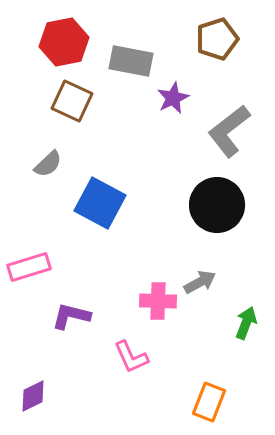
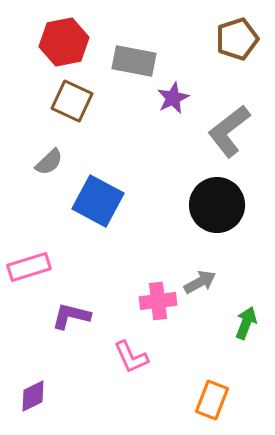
brown pentagon: moved 20 px right
gray rectangle: moved 3 px right
gray semicircle: moved 1 px right, 2 px up
blue square: moved 2 px left, 2 px up
pink cross: rotated 9 degrees counterclockwise
orange rectangle: moved 3 px right, 2 px up
